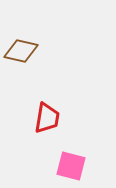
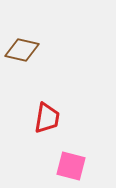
brown diamond: moved 1 px right, 1 px up
